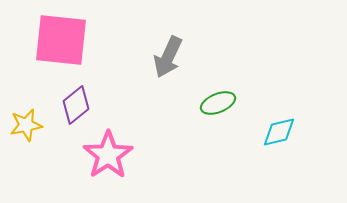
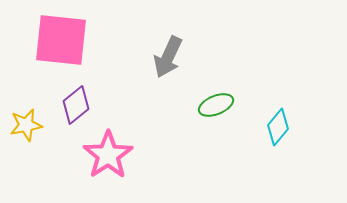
green ellipse: moved 2 px left, 2 px down
cyan diamond: moved 1 px left, 5 px up; rotated 36 degrees counterclockwise
